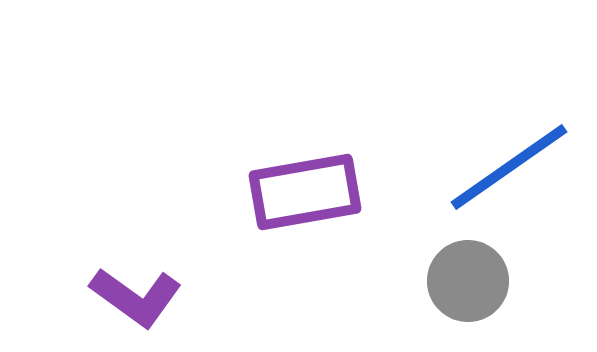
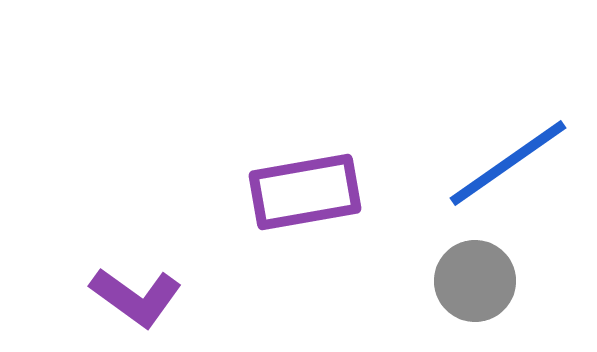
blue line: moved 1 px left, 4 px up
gray circle: moved 7 px right
